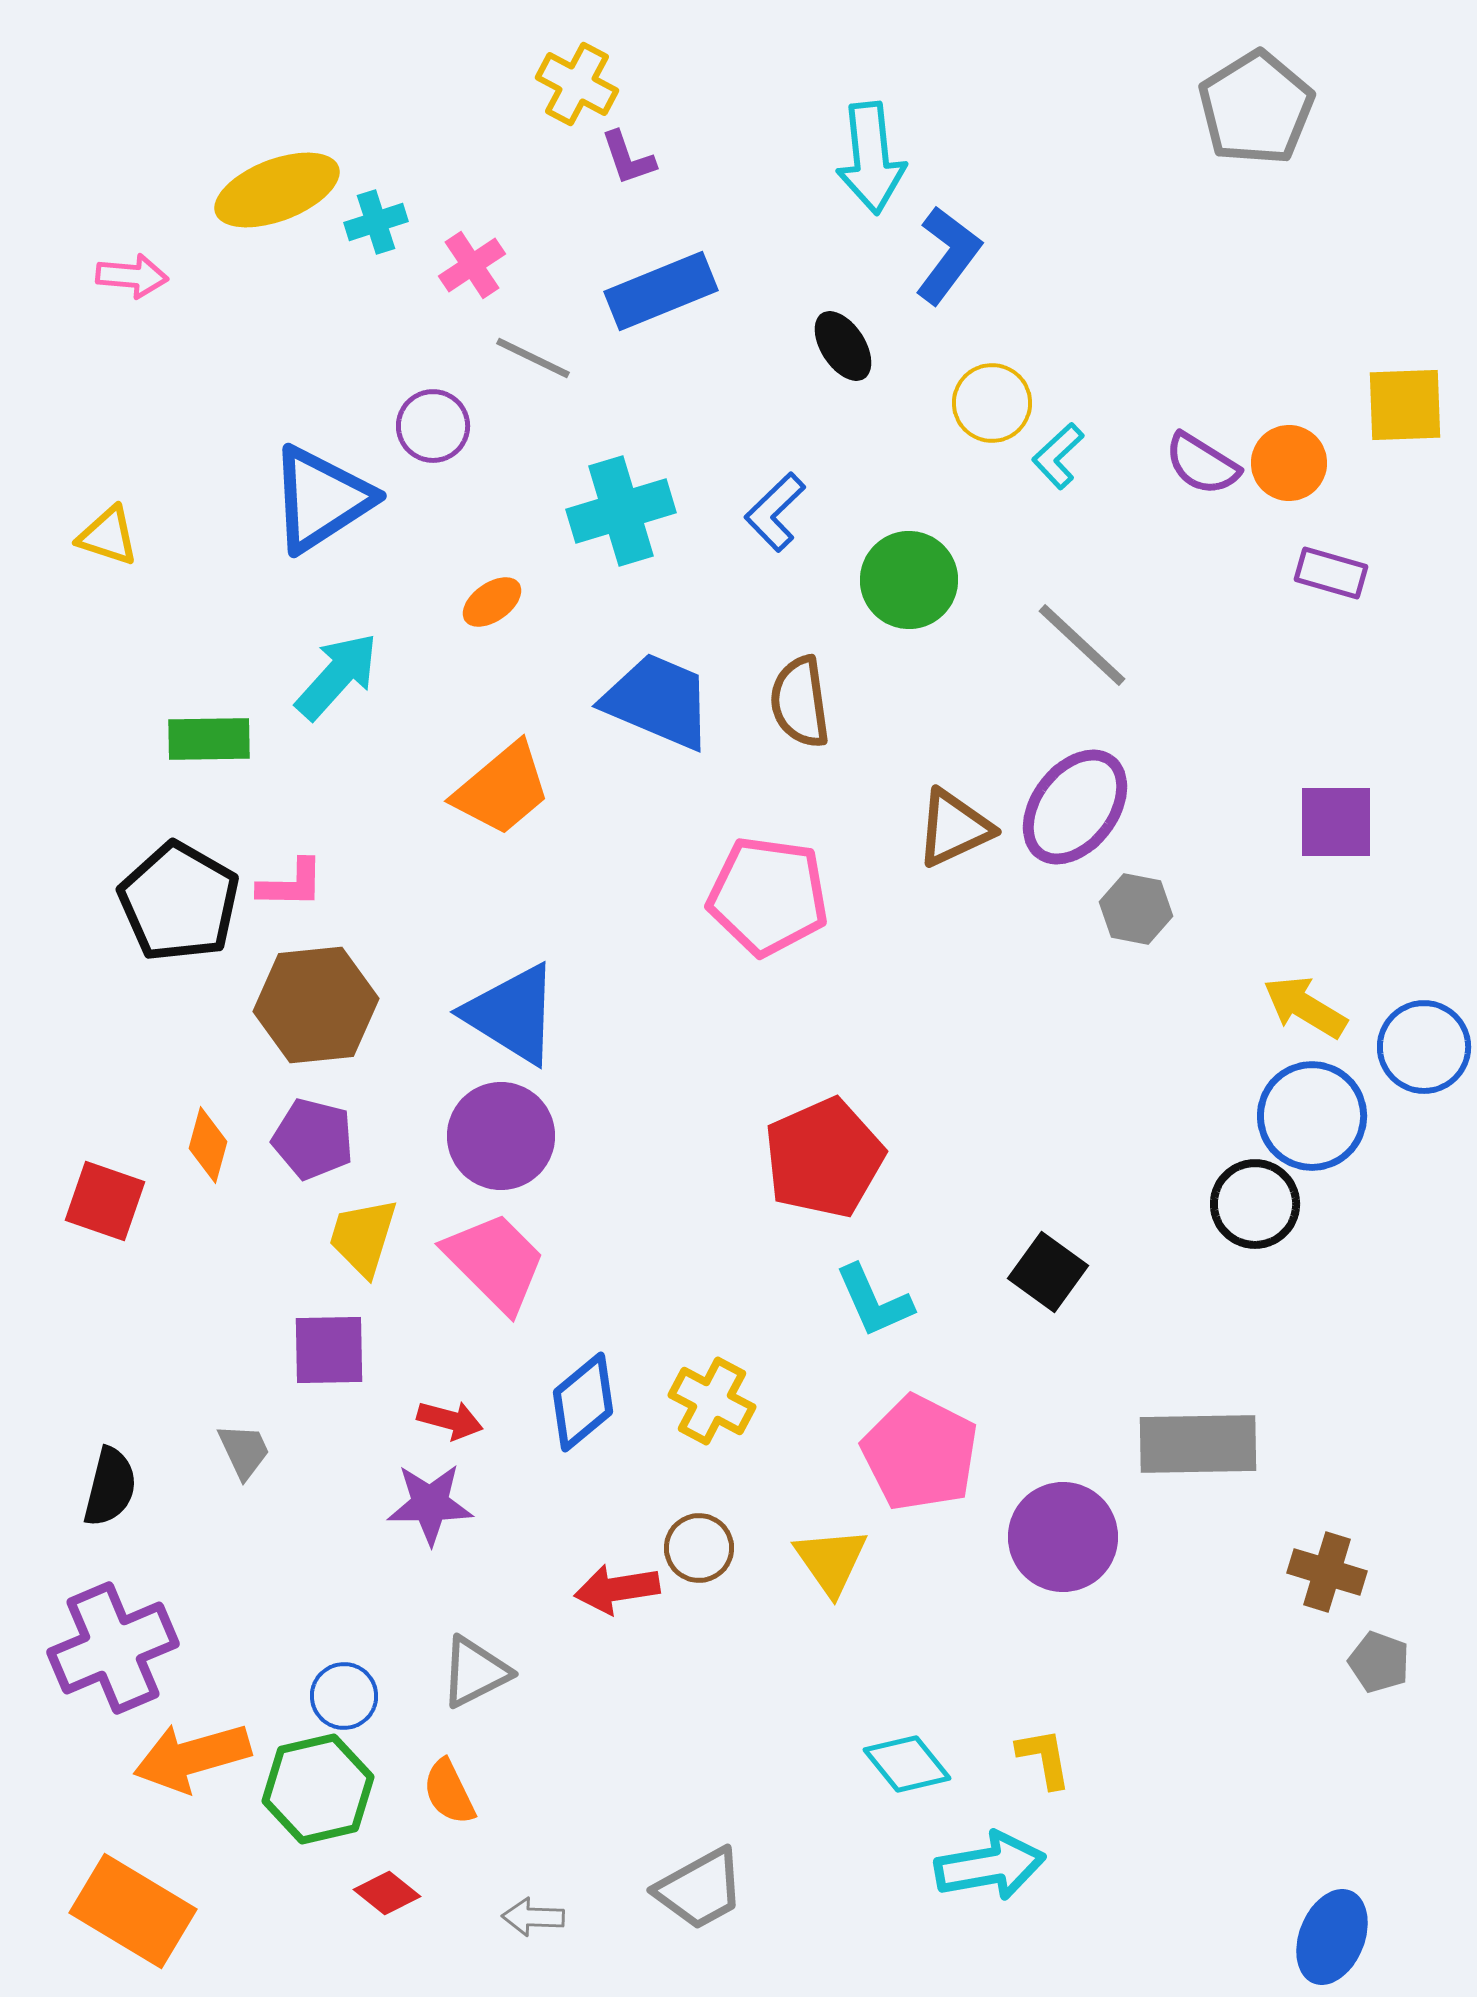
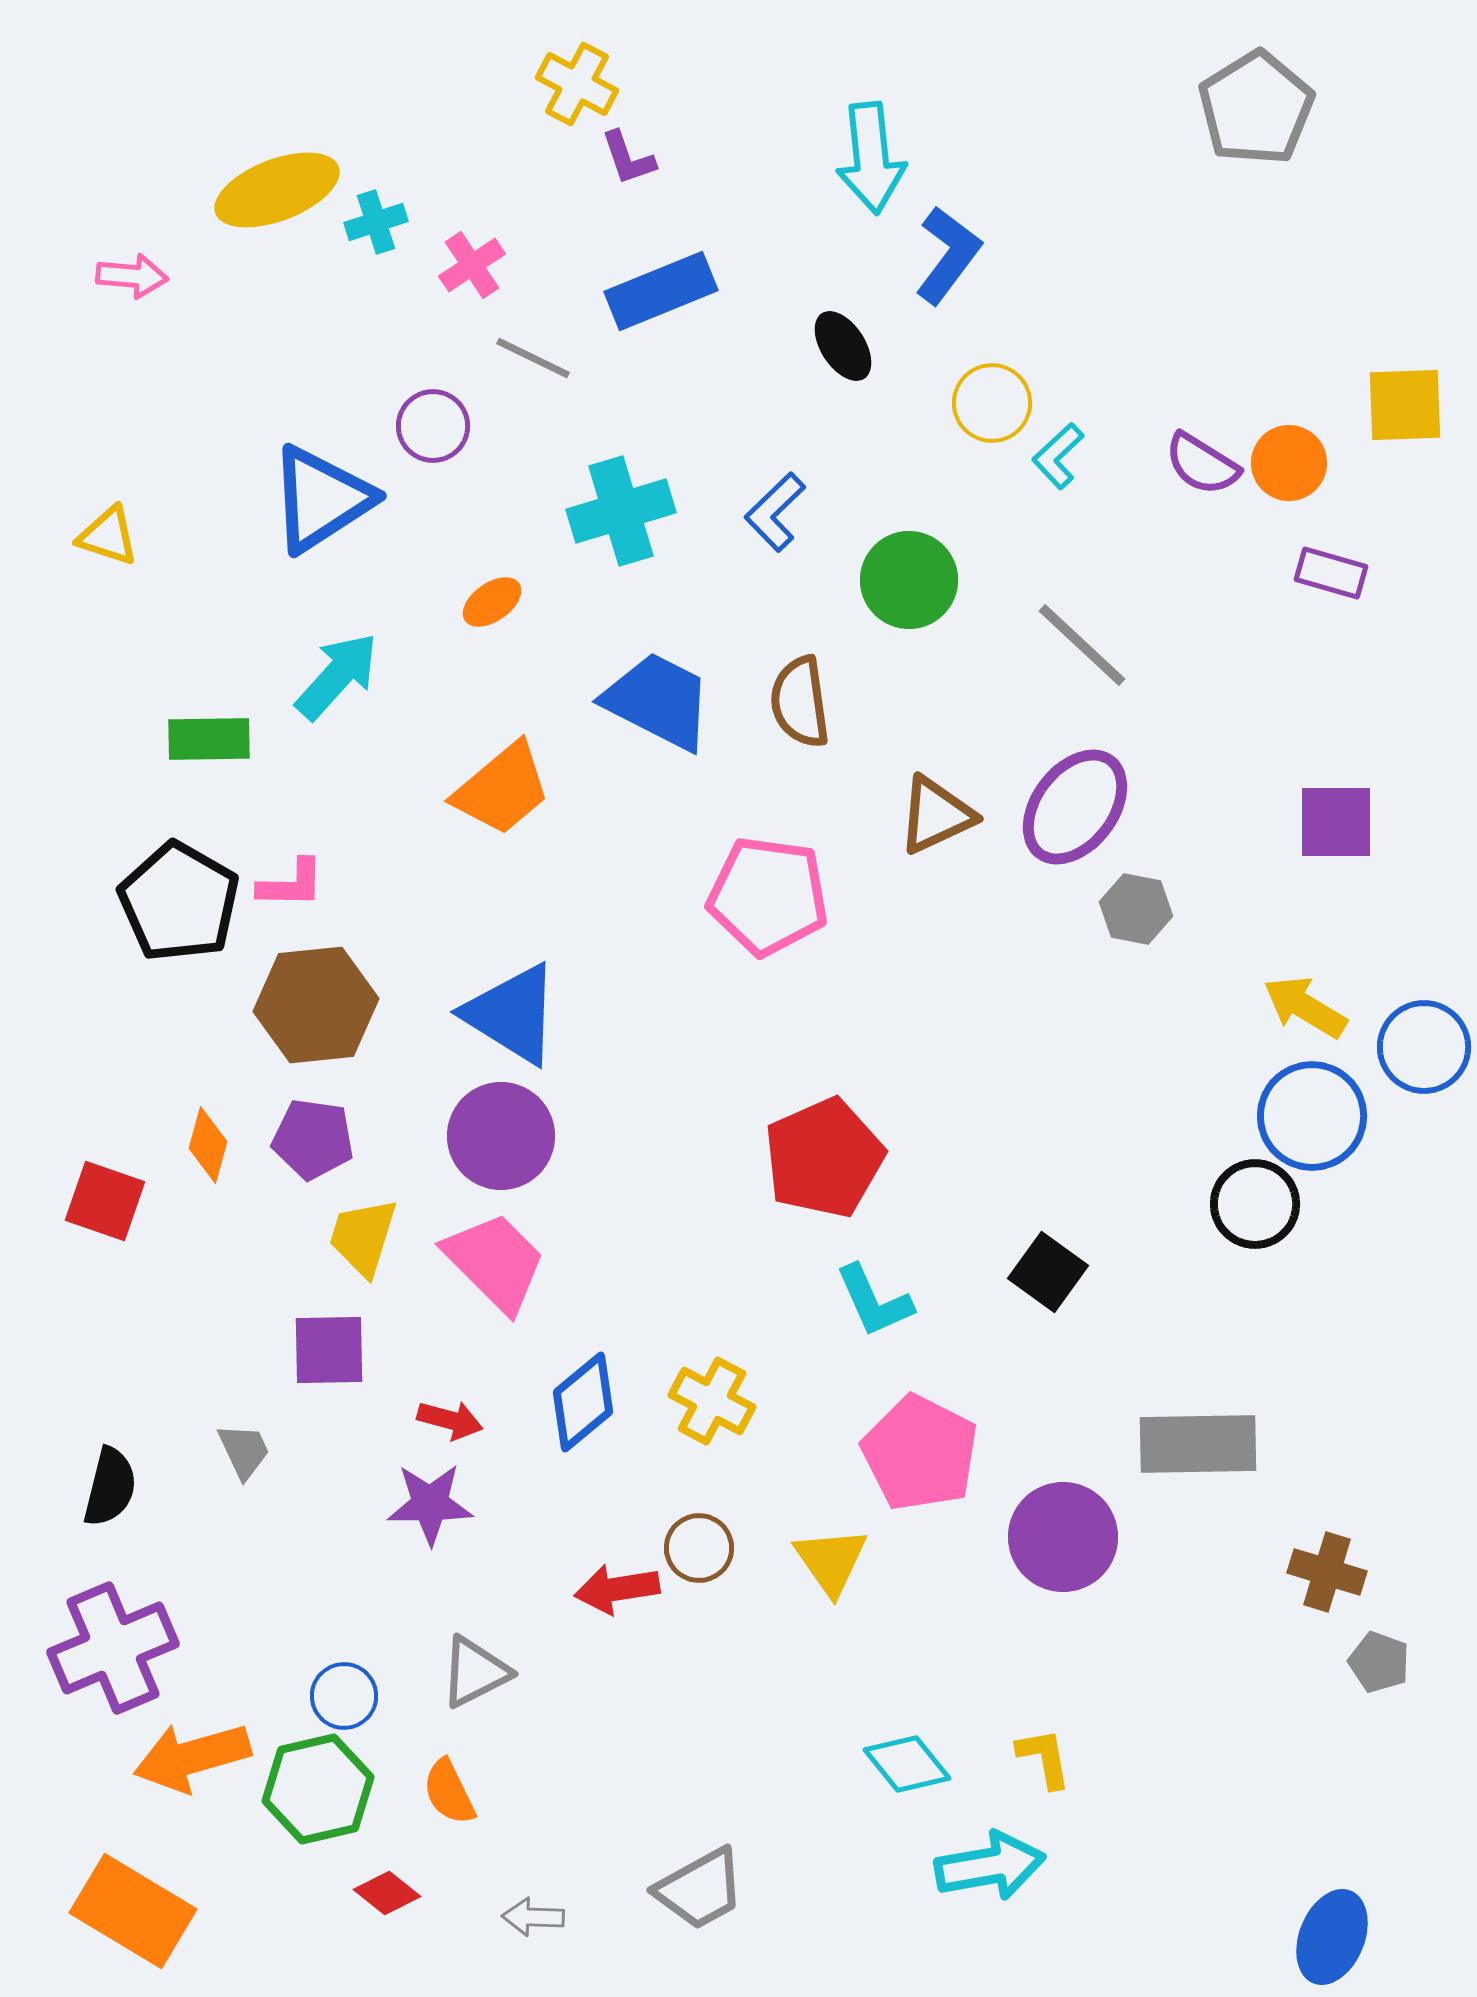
blue trapezoid at (658, 701): rotated 4 degrees clockwise
brown triangle at (954, 828): moved 18 px left, 13 px up
purple pentagon at (313, 1139): rotated 6 degrees counterclockwise
